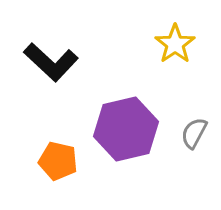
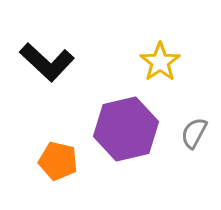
yellow star: moved 15 px left, 18 px down
black L-shape: moved 4 px left
